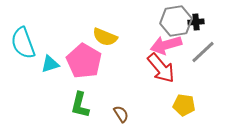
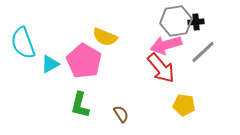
cyan triangle: rotated 12 degrees counterclockwise
